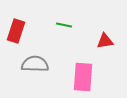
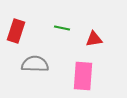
green line: moved 2 px left, 3 px down
red triangle: moved 11 px left, 2 px up
pink rectangle: moved 1 px up
